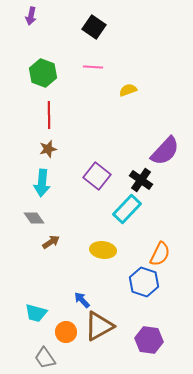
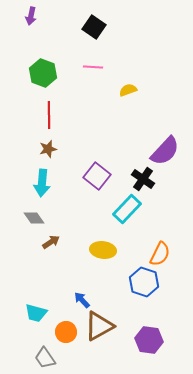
black cross: moved 2 px right, 1 px up
